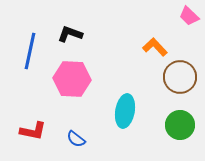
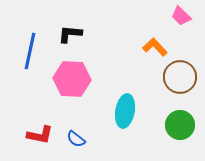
pink trapezoid: moved 8 px left
black L-shape: rotated 15 degrees counterclockwise
red L-shape: moved 7 px right, 4 px down
